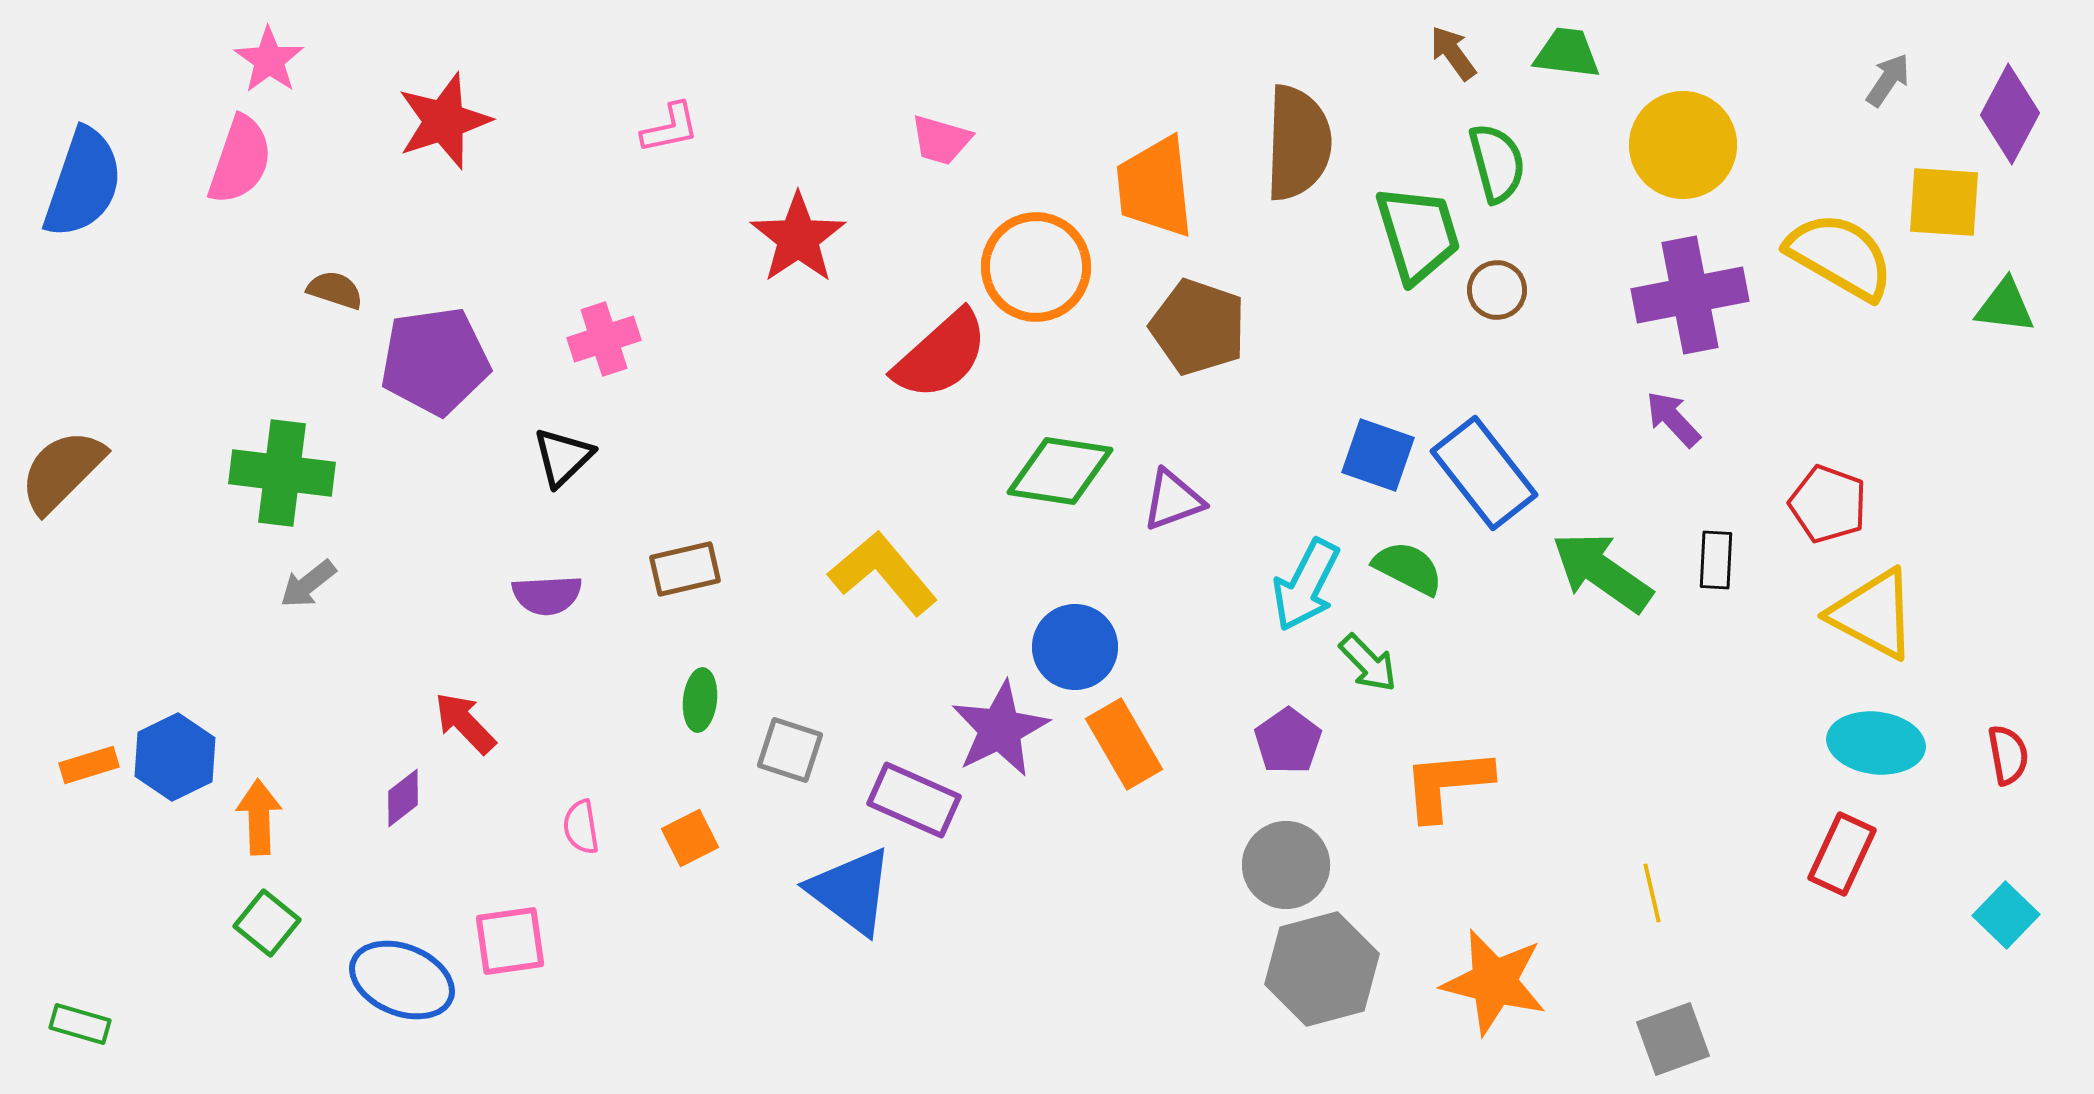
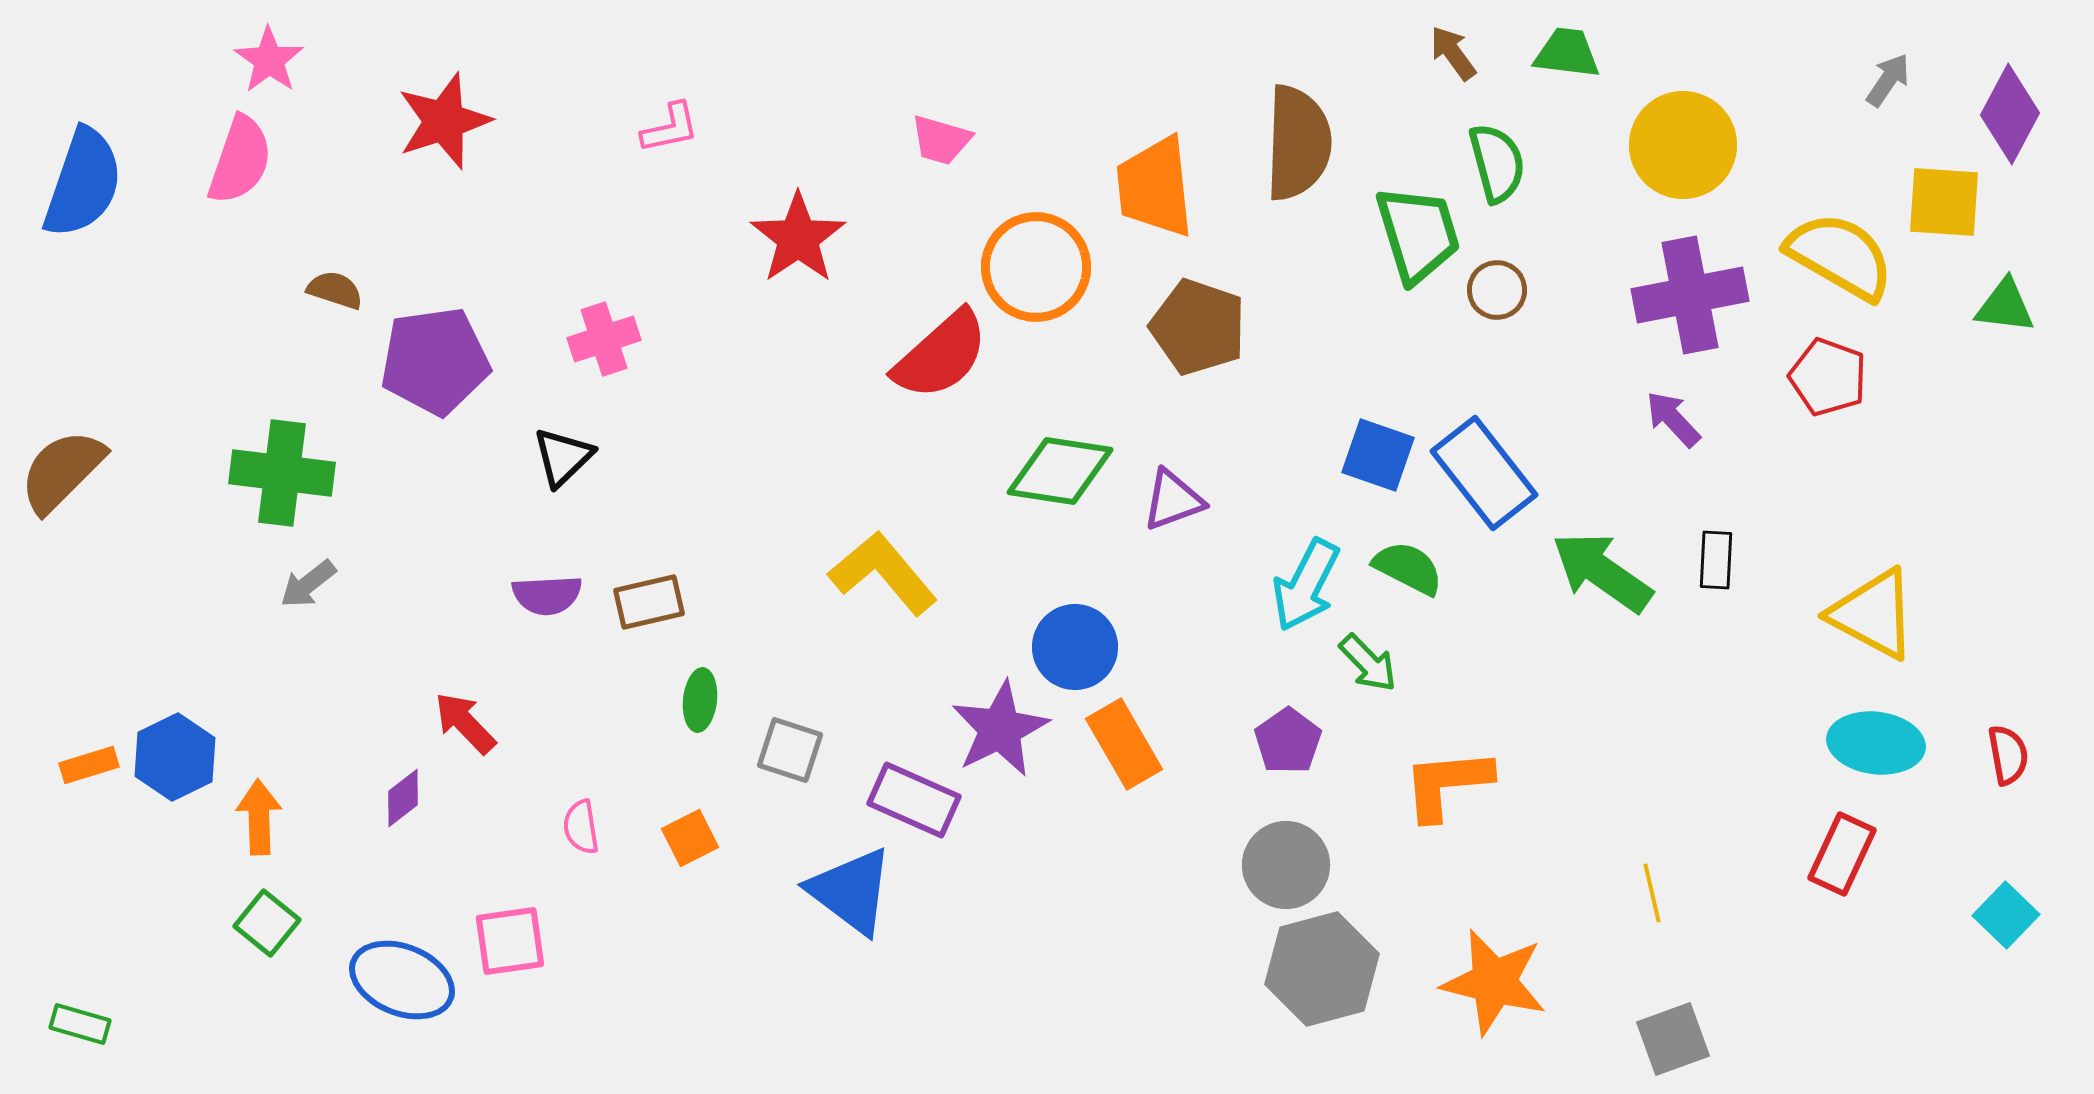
red pentagon at (1828, 504): moved 127 px up
brown rectangle at (685, 569): moved 36 px left, 33 px down
